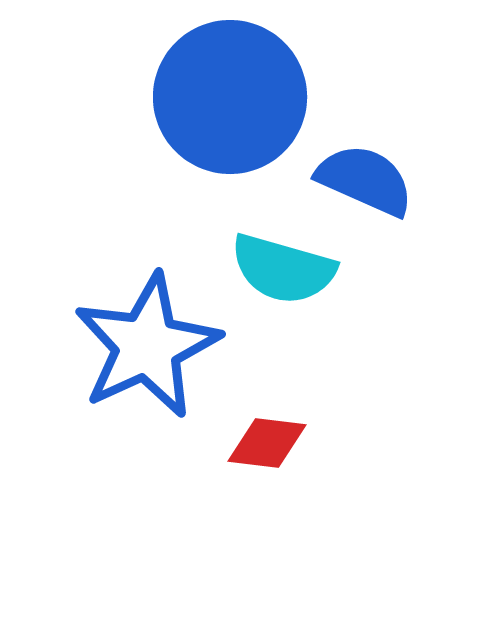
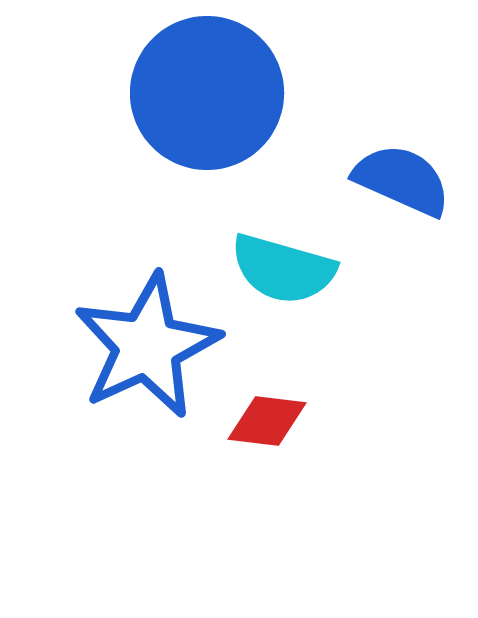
blue circle: moved 23 px left, 4 px up
blue semicircle: moved 37 px right
red diamond: moved 22 px up
